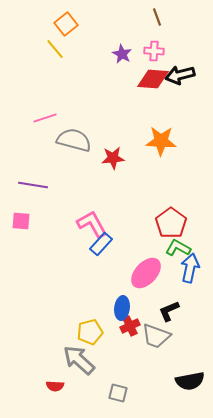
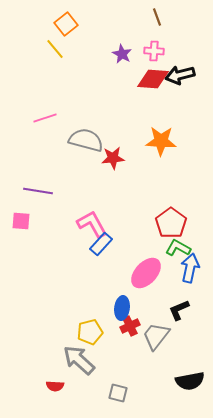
gray semicircle: moved 12 px right
purple line: moved 5 px right, 6 px down
black L-shape: moved 10 px right, 1 px up
gray trapezoid: rotated 108 degrees clockwise
